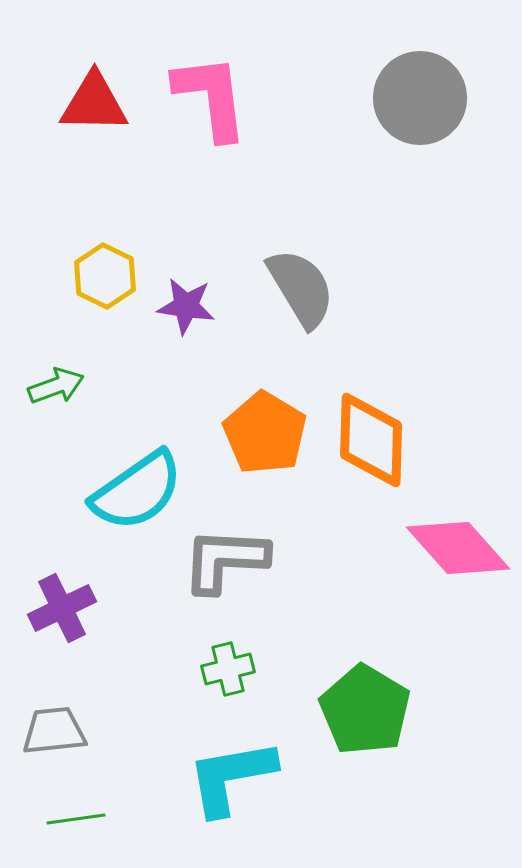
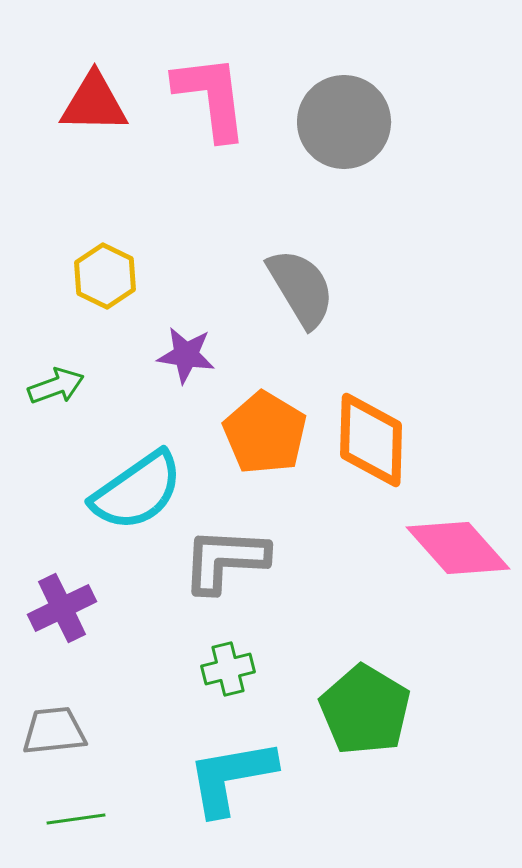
gray circle: moved 76 px left, 24 px down
purple star: moved 49 px down
